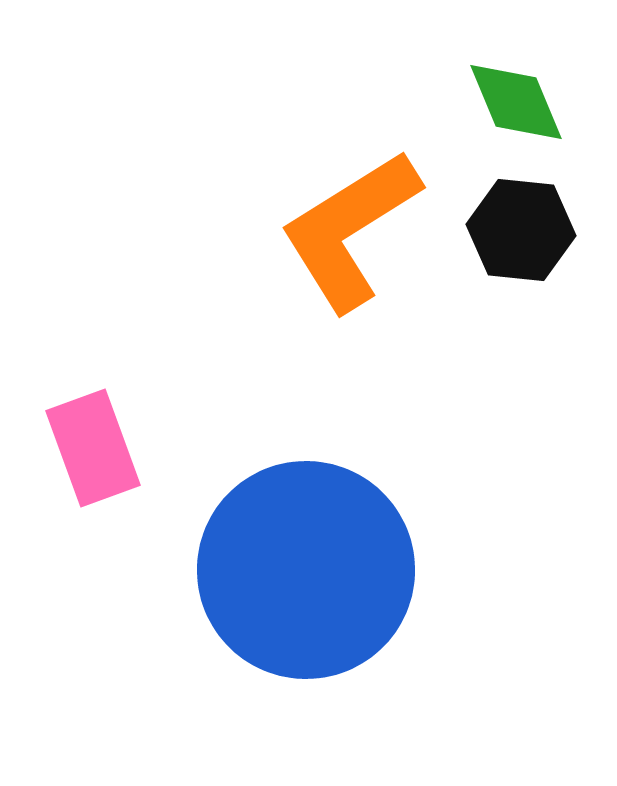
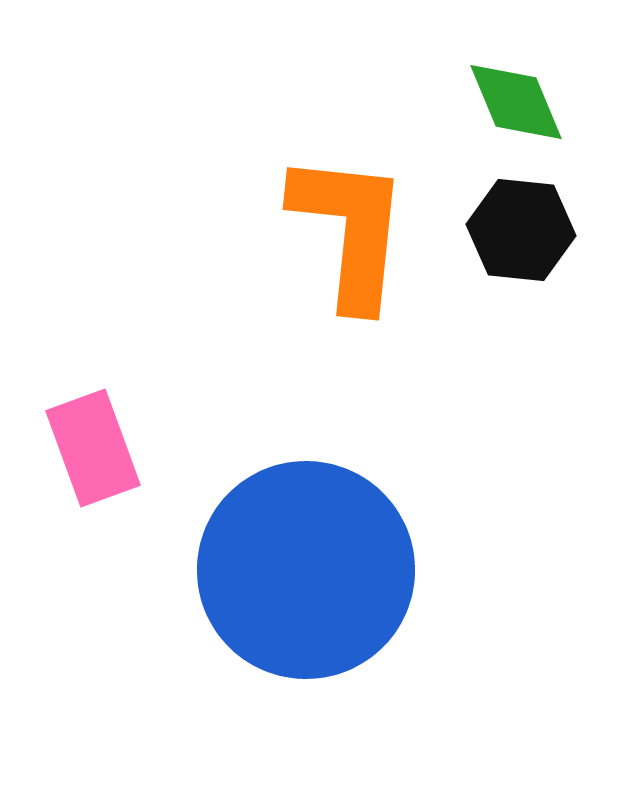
orange L-shape: rotated 128 degrees clockwise
